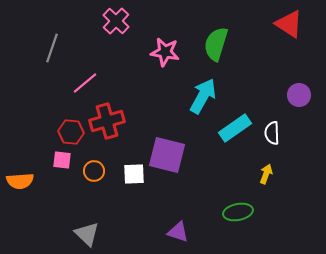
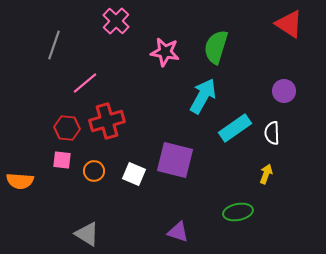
green semicircle: moved 3 px down
gray line: moved 2 px right, 3 px up
purple circle: moved 15 px left, 4 px up
red hexagon: moved 4 px left, 4 px up
purple square: moved 8 px right, 5 px down
white square: rotated 25 degrees clockwise
orange semicircle: rotated 8 degrees clockwise
gray triangle: rotated 12 degrees counterclockwise
